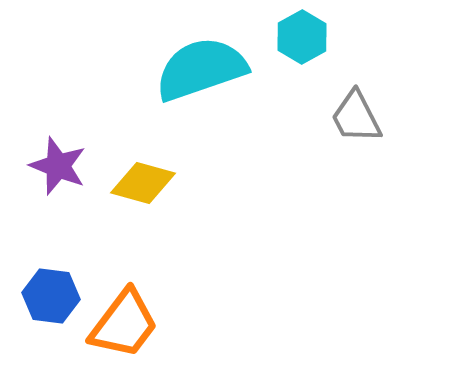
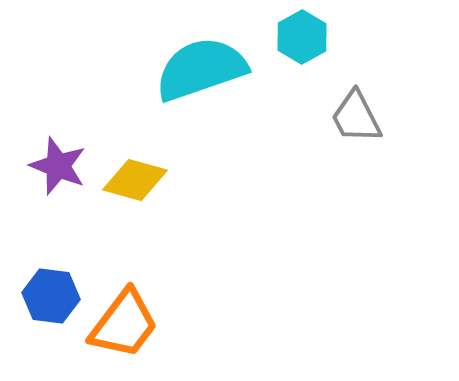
yellow diamond: moved 8 px left, 3 px up
